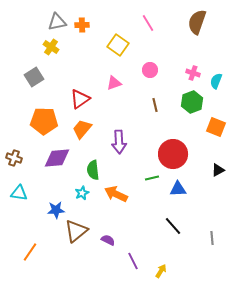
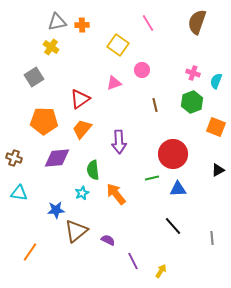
pink circle: moved 8 px left
orange arrow: rotated 25 degrees clockwise
